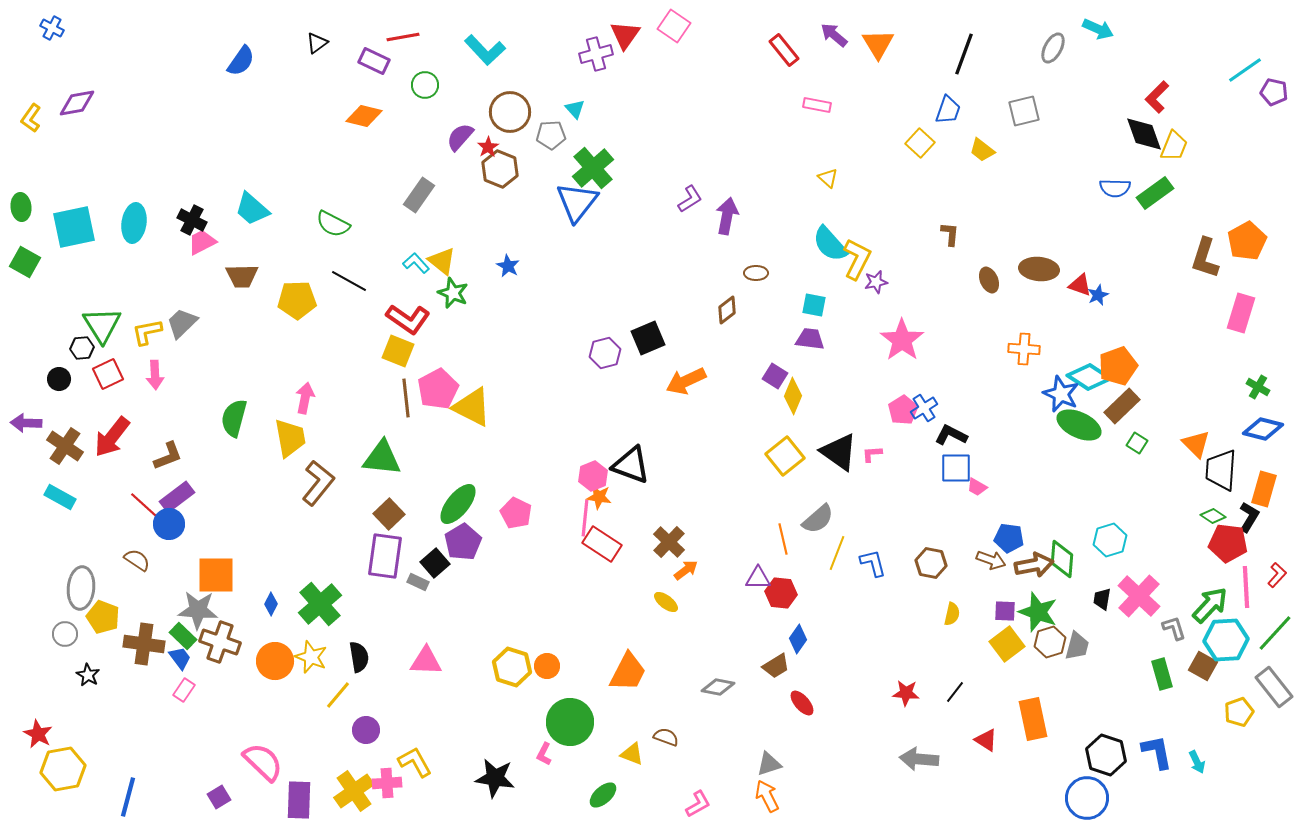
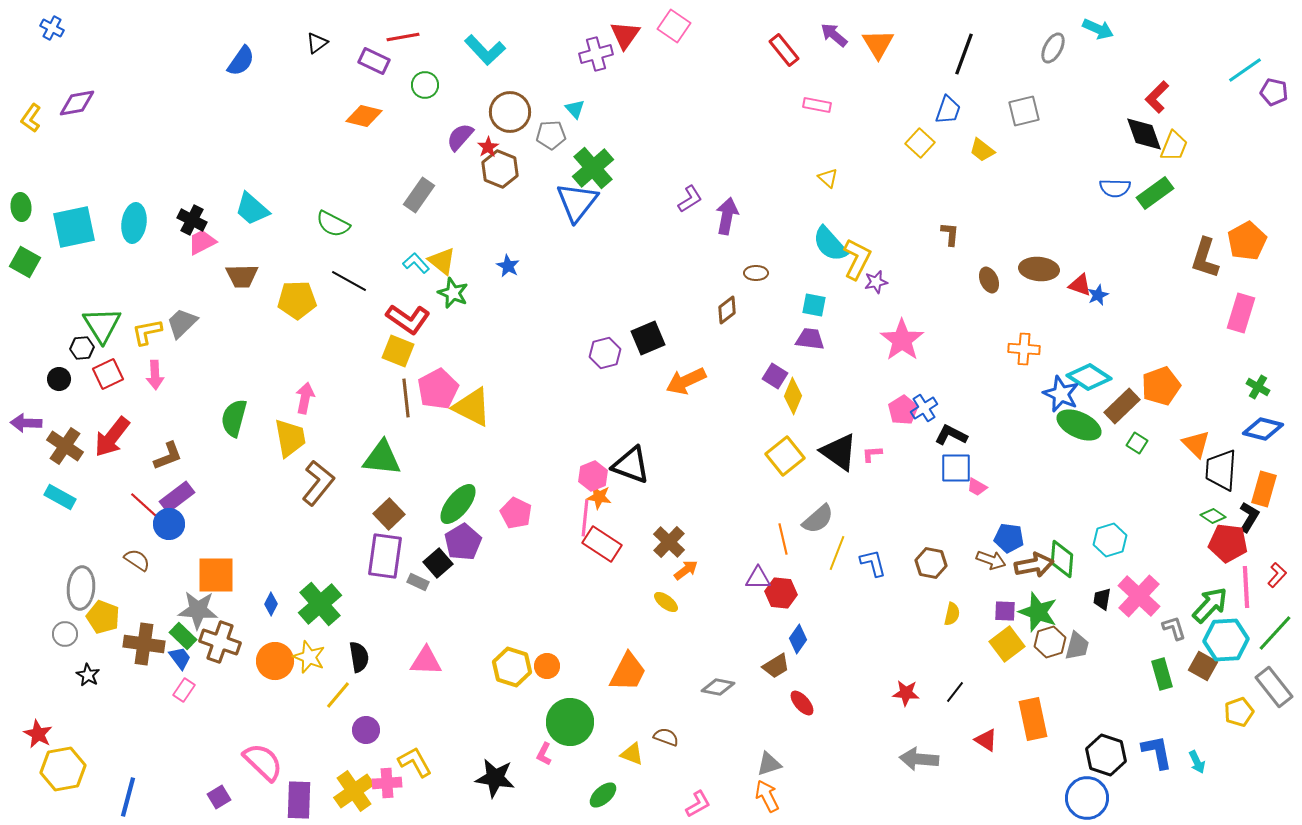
orange pentagon at (1118, 366): moved 43 px right, 20 px down
black square at (435, 563): moved 3 px right
yellow star at (311, 657): moved 2 px left
